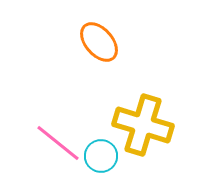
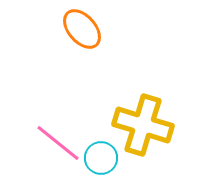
orange ellipse: moved 17 px left, 13 px up
cyan circle: moved 2 px down
